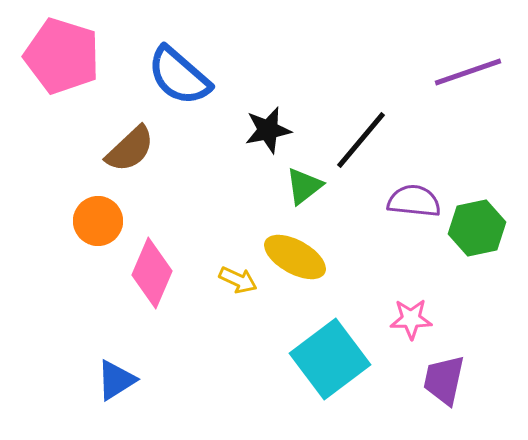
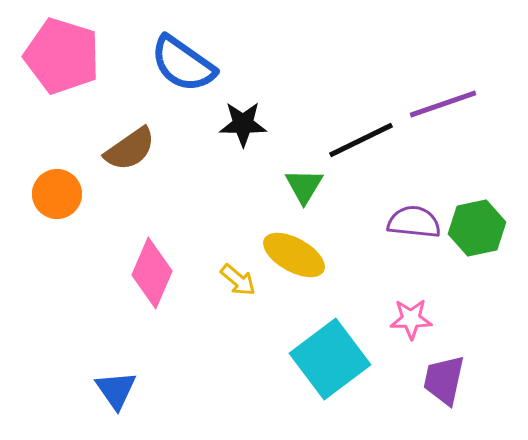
purple line: moved 25 px left, 32 px down
blue semicircle: moved 4 px right, 12 px up; rotated 6 degrees counterclockwise
black star: moved 25 px left, 6 px up; rotated 12 degrees clockwise
black line: rotated 24 degrees clockwise
brown semicircle: rotated 8 degrees clockwise
green triangle: rotated 21 degrees counterclockwise
purple semicircle: moved 21 px down
orange circle: moved 41 px left, 27 px up
yellow ellipse: moved 1 px left, 2 px up
yellow arrow: rotated 15 degrees clockwise
blue triangle: moved 10 px down; rotated 33 degrees counterclockwise
